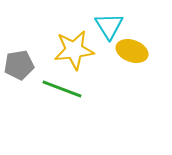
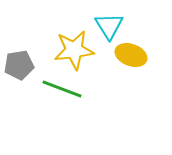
yellow ellipse: moved 1 px left, 4 px down
